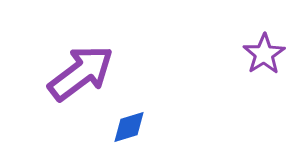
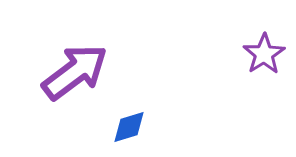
purple arrow: moved 6 px left, 1 px up
